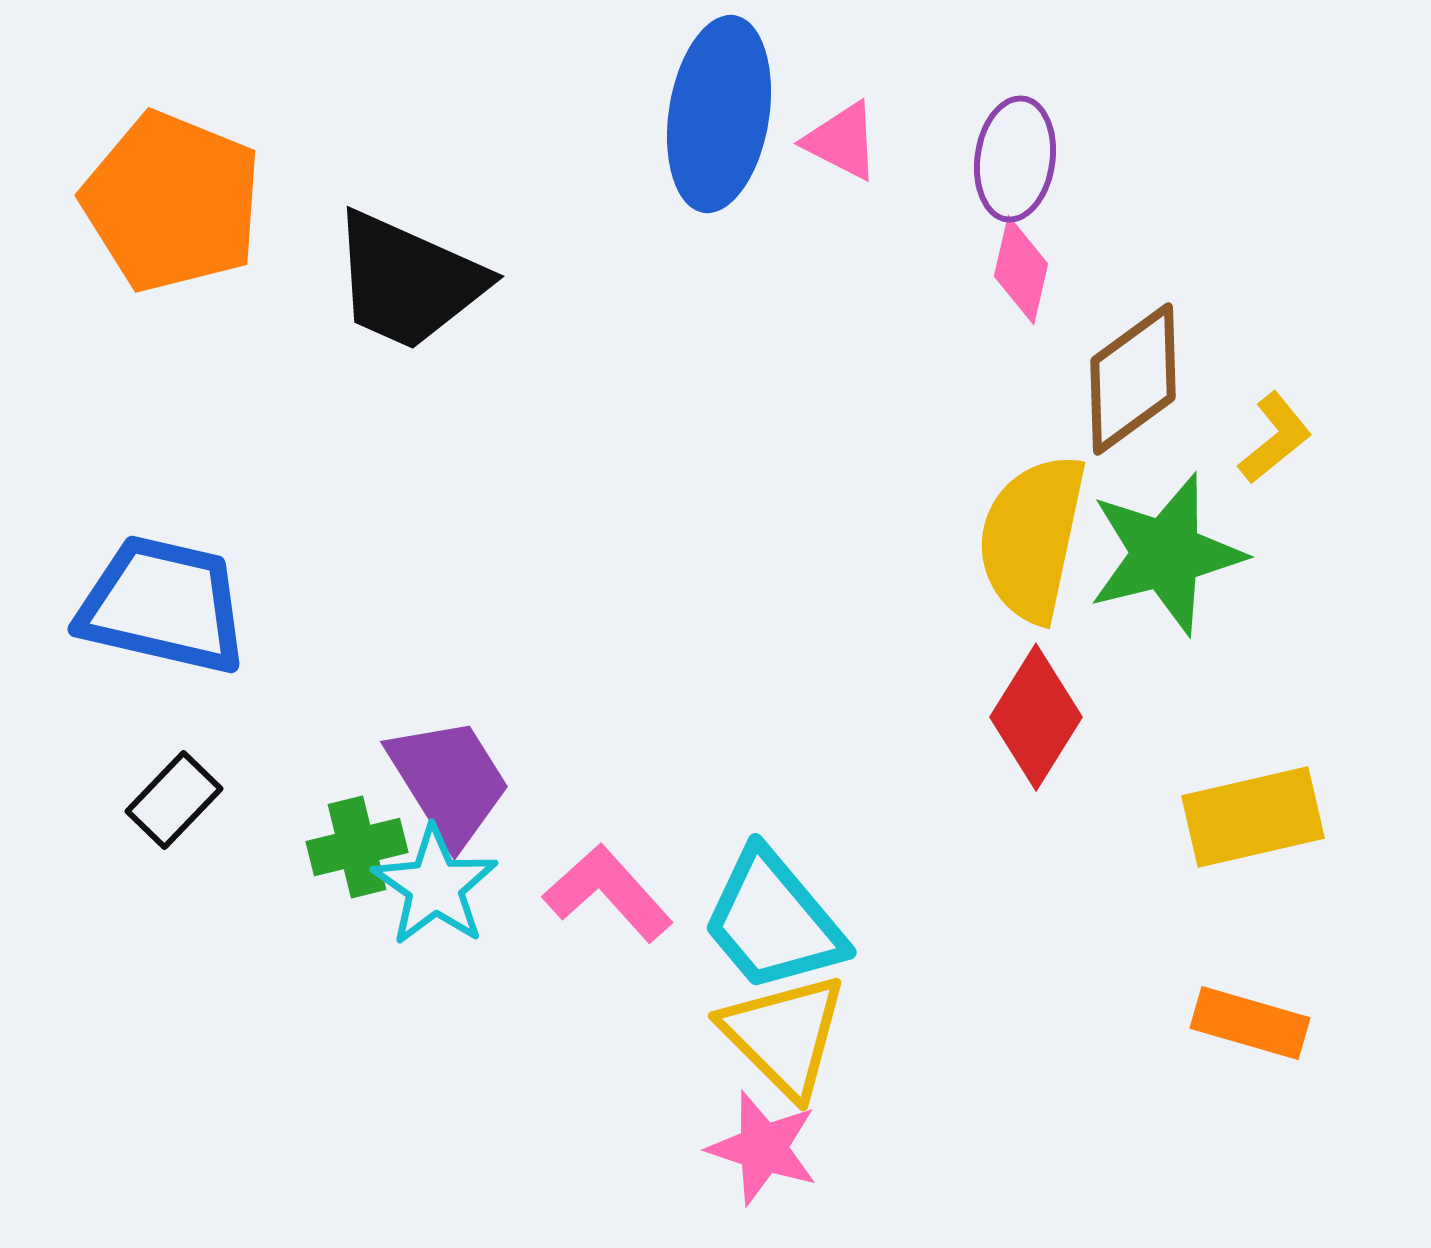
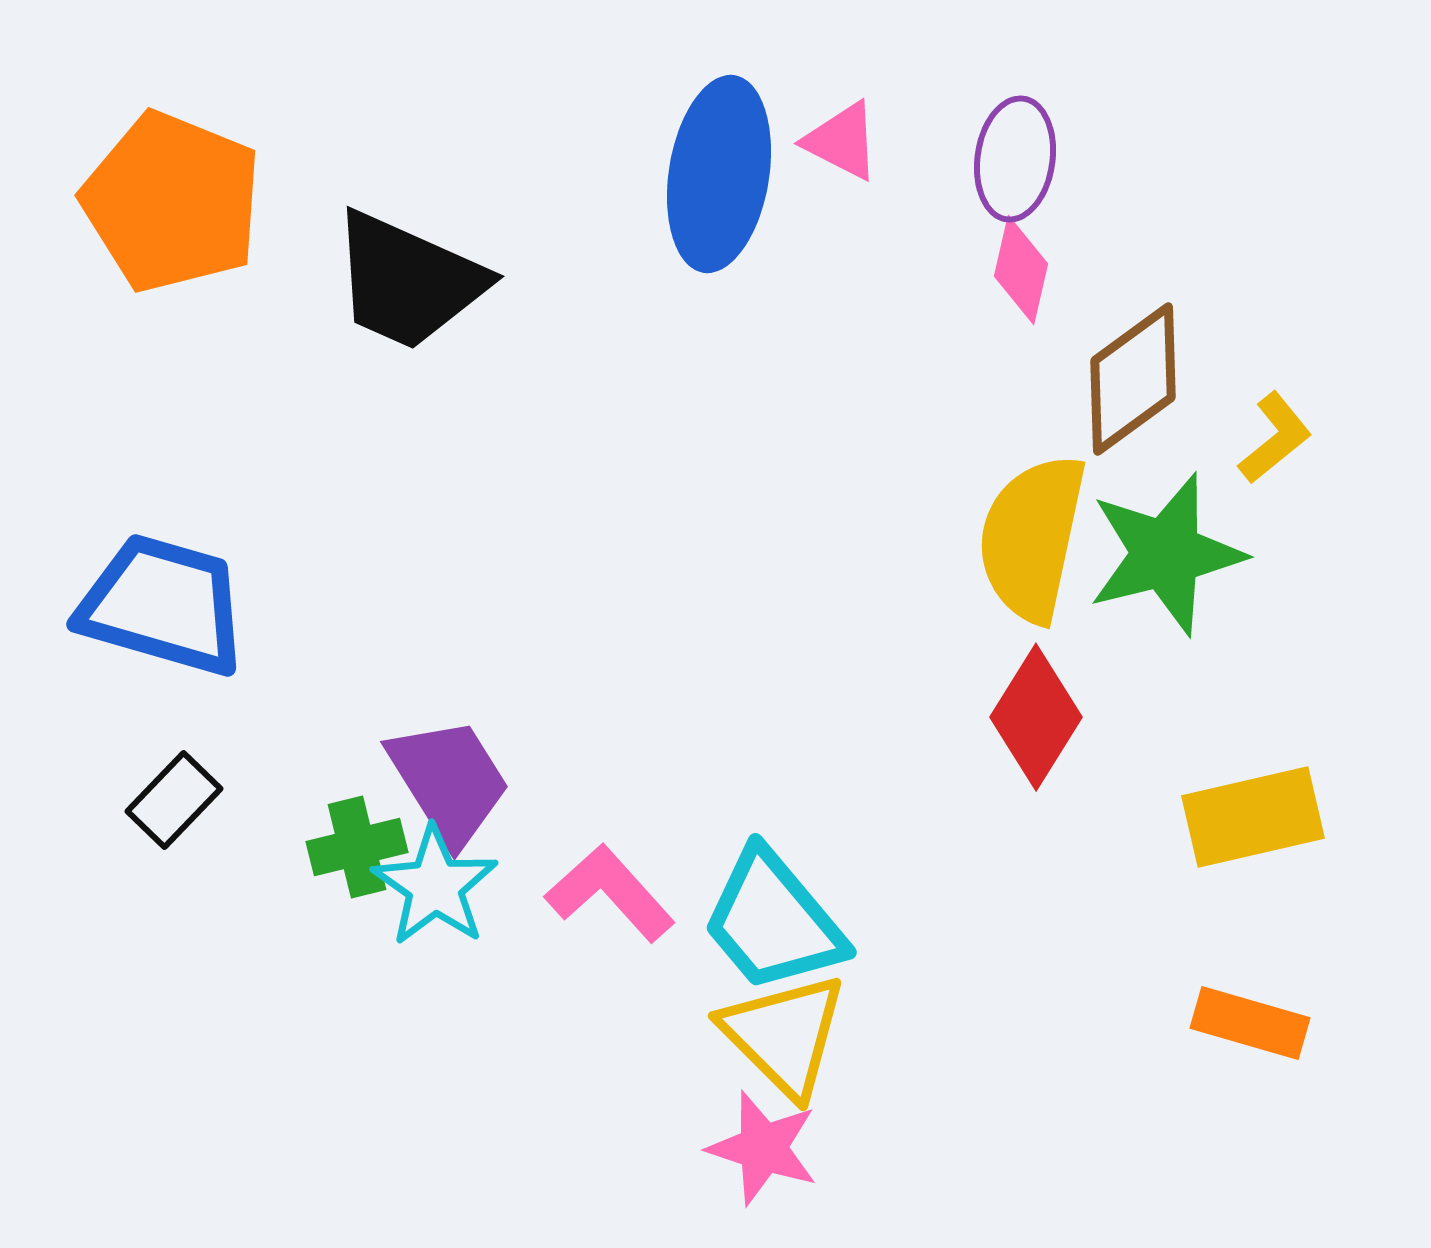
blue ellipse: moved 60 px down
blue trapezoid: rotated 3 degrees clockwise
pink L-shape: moved 2 px right
